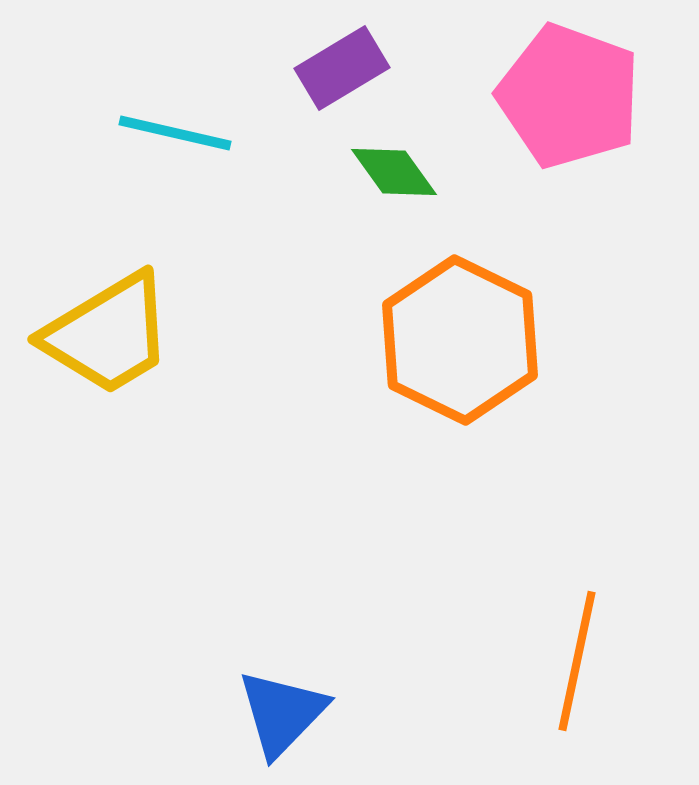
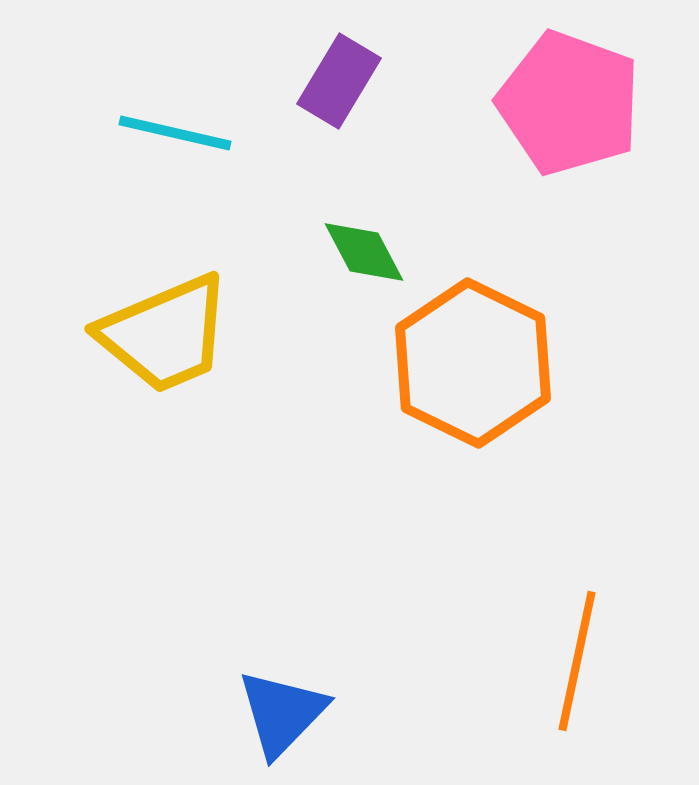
purple rectangle: moved 3 px left, 13 px down; rotated 28 degrees counterclockwise
pink pentagon: moved 7 px down
green diamond: moved 30 px left, 80 px down; rotated 8 degrees clockwise
yellow trapezoid: moved 57 px right; rotated 8 degrees clockwise
orange hexagon: moved 13 px right, 23 px down
